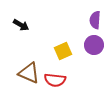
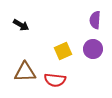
purple circle: moved 1 px left, 4 px down
brown triangle: moved 4 px left, 1 px up; rotated 25 degrees counterclockwise
